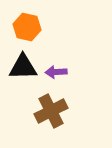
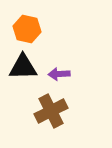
orange hexagon: moved 2 px down
purple arrow: moved 3 px right, 2 px down
